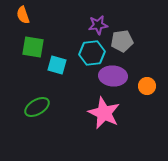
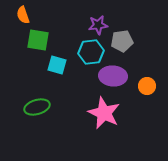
green square: moved 5 px right, 7 px up
cyan hexagon: moved 1 px left, 1 px up
green ellipse: rotated 15 degrees clockwise
